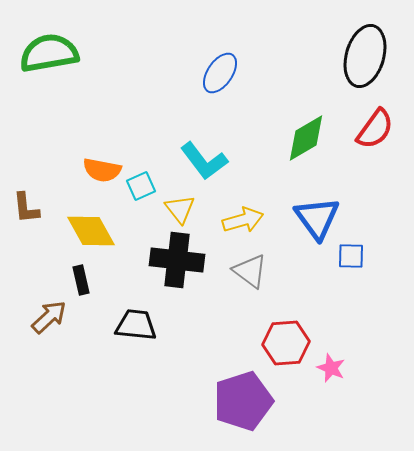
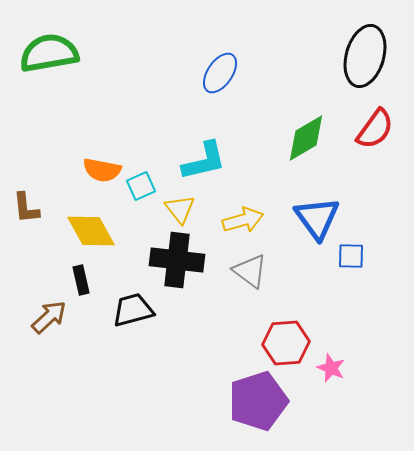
cyan L-shape: rotated 66 degrees counterclockwise
black trapezoid: moved 3 px left, 15 px up; rotated 21 degrees counterclockwise
purple pentagon: moved 15 px right
